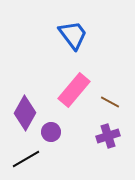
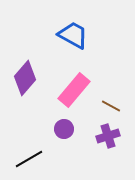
blue trapezoid: rotated 24 degrees counterclockwise
brown line: moved 1 px right, 4 px down
purple diamond: moved 35 px up; rotated 12 degrees clockwise
purple circle: moved 13 px right, 3 px up
black line: moved 3 px right
